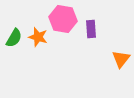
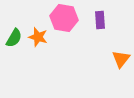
pink hexagon: moved 1 px right, 1 px up
purple rectangle: moved 9 px right, 9 px up
